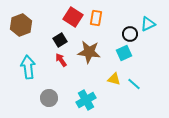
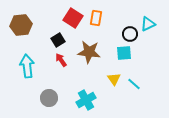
red square: moved 1 px down
brown hexagon: rotated 15 degrees clockwise
black square: moved 2 px left
cyan square: rotated 21 degrees clockwise
cyan arrow: moved 1 px left, 1 px up
yellow triangle: rotated 40 degrees clockwise
